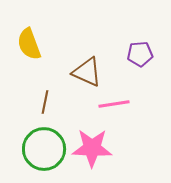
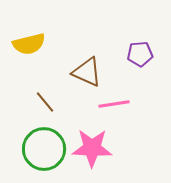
yellow semicircle: rotated 84 degrees counterclockwise
brown line: rotated 50 degrees counterclockwise
